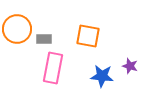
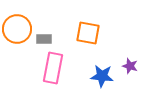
orange square: moved 3 px up
